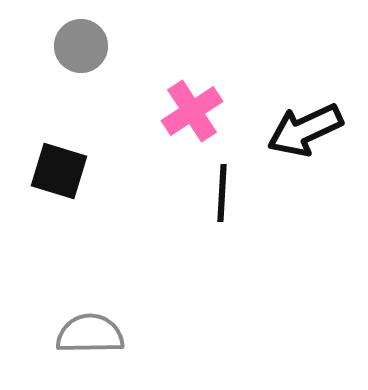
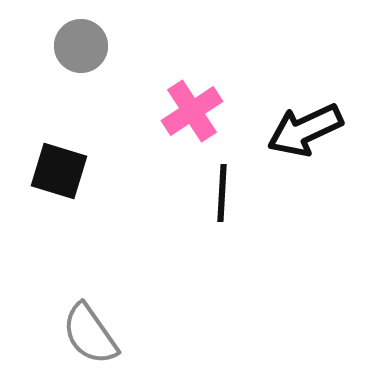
gray semicircle: rotated 124 degrees counterclockwise
